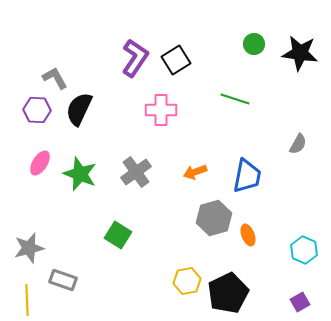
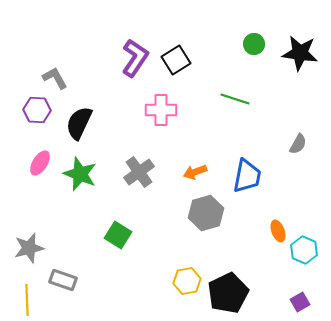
black semicircle: moved 14 px down
gray cross: moved 3 px right
gray hexagon: moved 8 px left, 5 px up
orange ellipse: moved 30 px right, 4 px up
